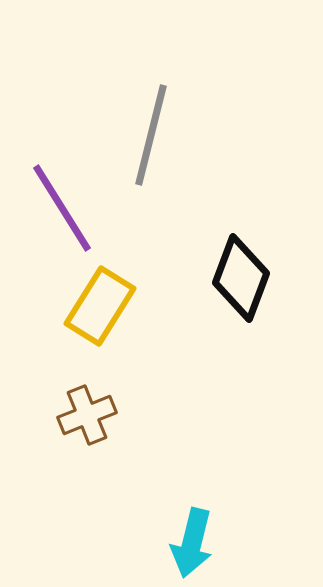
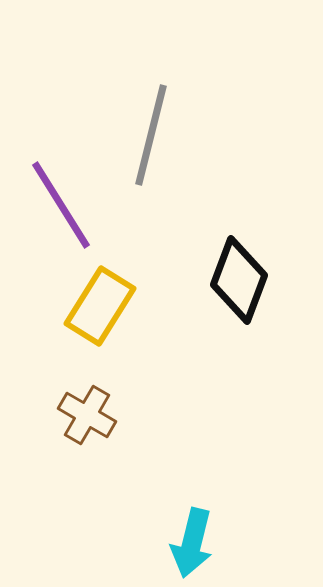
purple line: moved 1 px left, 3 px up
black diamond: moved 2 px left, 2 px down
brown cross: rotated 38 degrees counterclockwise
